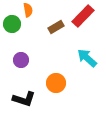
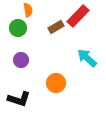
red rectangle: moved 5 px left
green circle: moved 6 px right, 4 px down
black L-shape: moved 5 px left
